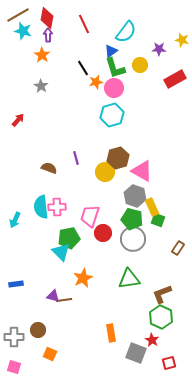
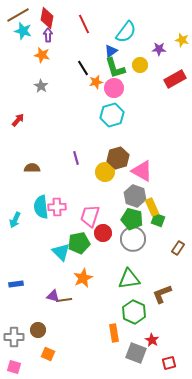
orange star at (42, 55): rotated 21 degrees counterclockwise
brown semicircle at (49, 168): moved 17 px left; rotated 21 degrees counterclockwise
green pentagon at (69, 238): moved 10 px right, 5 px down
green hexagon at (161, 317): moved 27 px left, 5 px up
orange rectangle at (111, 333): moved 3 px right
orange square at (50, 354): moved 2 px left
